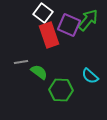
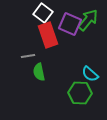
purple square: moved 1 px right, 1 px up
red rectangle: moved 1 px left
gray line: moved 7 px right, 6 px up
green semicircle: rotated 138 degrees counterclockwise
cyan semicircle: moved 2 px up
green hexagon: moved 19 px right, 3 px down
